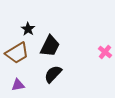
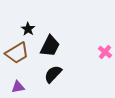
purple triangle: moved 2 px down
